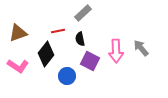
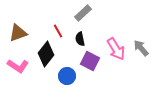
red line: rotated 72 degrees clockwise
pink arrow: moved 2 px up; rotated 30 degrees counterclockwise
